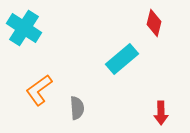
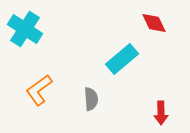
red diamond: rotated 40 degrees counterclockwise
cyan cross: moved 1 px right, 1 px down
gray semicircle: moved 14 px right, 9 px up
